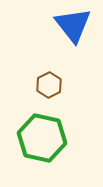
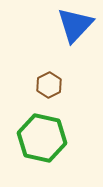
blue triangle: moved 2 px right; rotated 21 degrees clockwise
